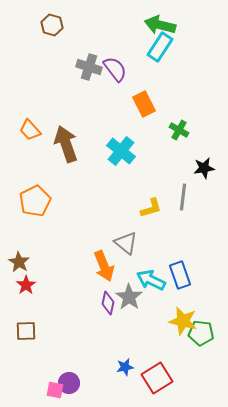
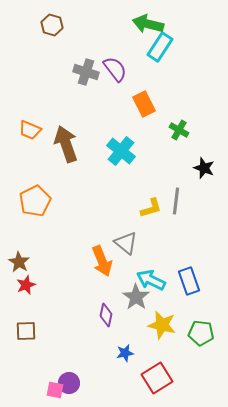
green arrow: moved 12 px left, 1 px up
gray cross: moved 3 px left, 5 px down
orange trapezoid: rotated 25 degrees counterclockwise
black star: rotated 30 degrees clockwise
gray line: moved 7 px left, 4 px down
orange arrow: moved 2 px left, 5 px up
blue rectangle: moved 9 px right, 6 px down
red star: rotated 12 degrees clockwise
gray star: moved 7 px right
purple diamond: moved 2 px left, 12 px down
yellow star: moved 21 px left, 4 px down
blue star: moved 14 px up
